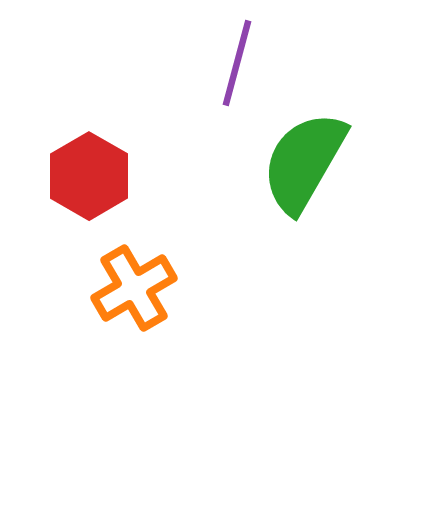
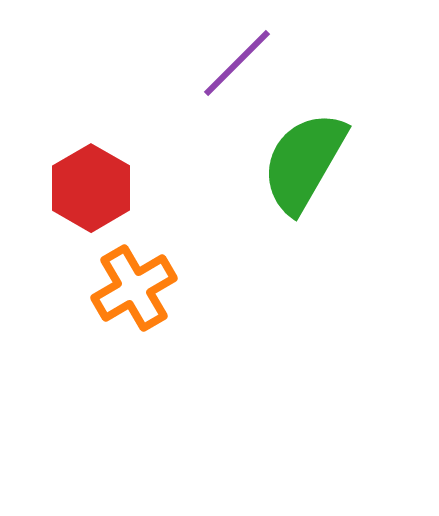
purple line: rotated 30 degrees clockwise
red hexagon: moved 2 px right, 12 px down
